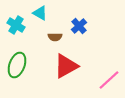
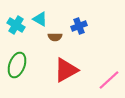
cyan triangle: moved 6 px down
blue cross: rotated 21 degrees clockwise
red triangle: moved 4 px down
